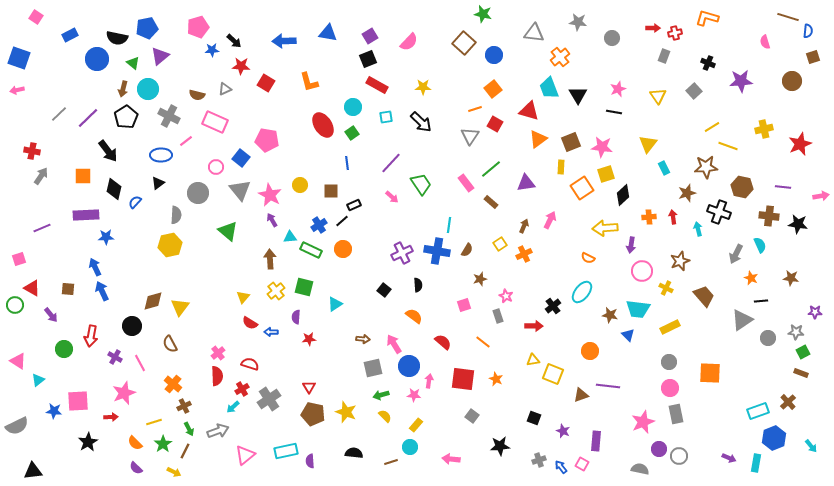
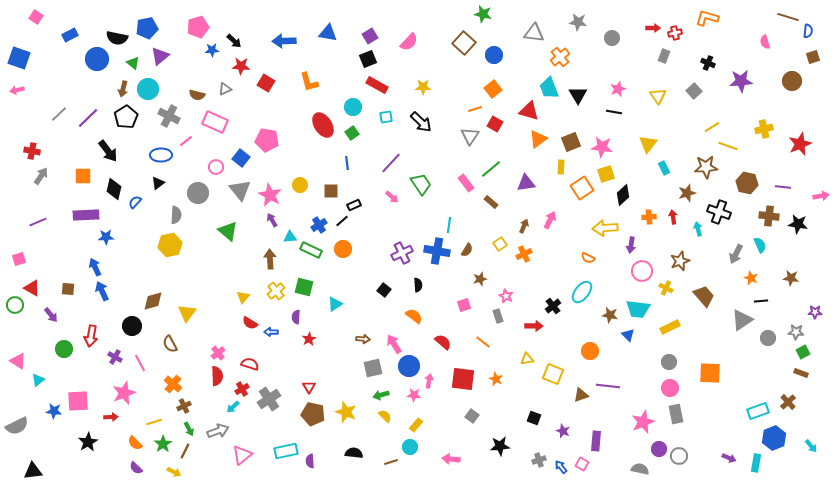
brown hexagon at (742, 187): moved 5 px right, 4 px up
purple line at (42, 228): moved 4 px left, 6 px up
yellow triangle at (180, 307): moved 7 px right, 6 px down
red star at (309, 339): rotated 24 degrees counterclockwise
yellow triangle at (533, 360): moved 6 px left, 1 px up
pink triangle at (245, 455): moved 3 px left
